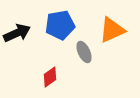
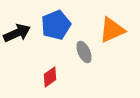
blue pentagon: moved 4 px left; rotated 12 degrees counterclockwise
